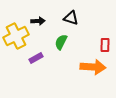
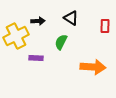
black triangle: rotated 14 degrees clockwise
red rectangle: moved 19 px up
purple rectangle: rotated 32 degrees clockwise
